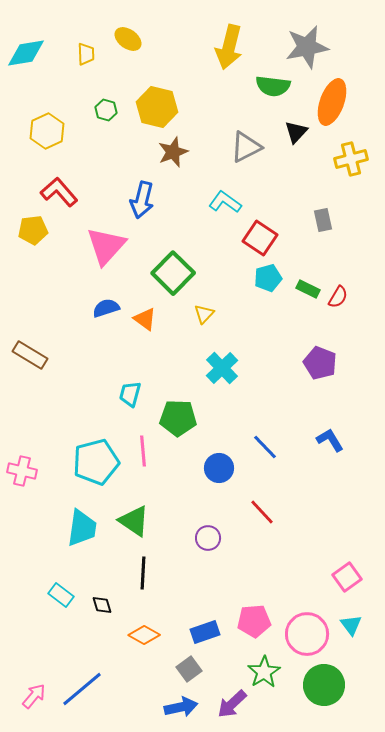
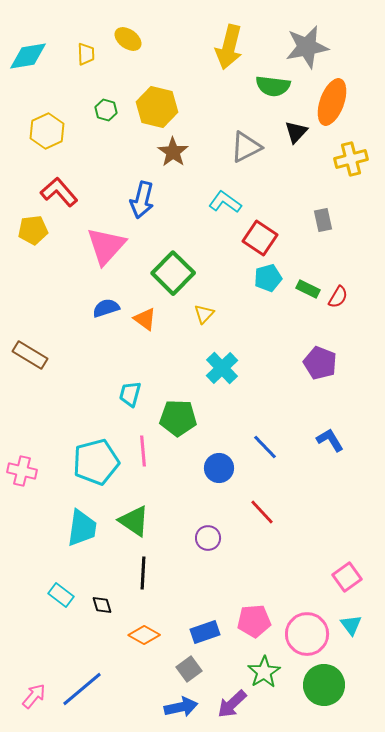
cyan diamond at (26, 53): moved 2 px right, 3 px down
brown star at (173, 152): rotated 16 degrees counterclockwise
